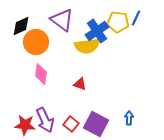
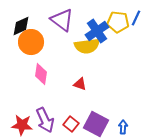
orange circle: moved 5 px left
blue arrow: moved 6 px left, 9 px down
red star: moved 3 px left
